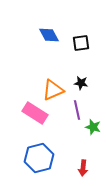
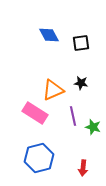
purple line: moved 4 px left, 6 px down
